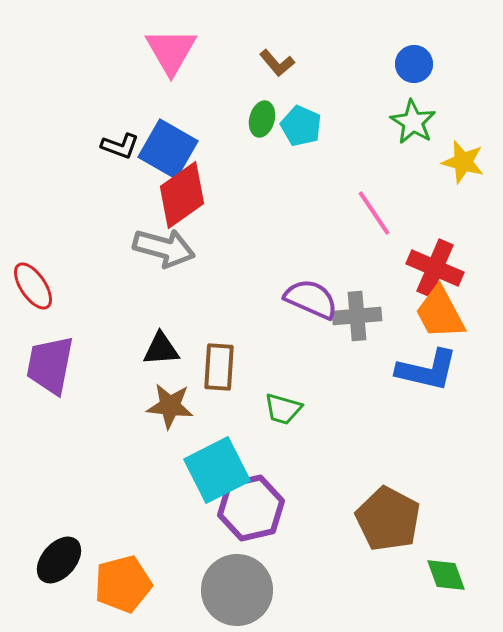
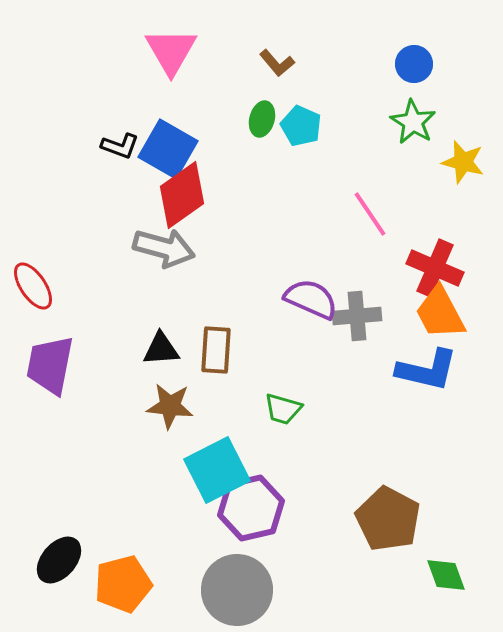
pink line: moved 4 px left, 1 px down
brown rectangle: moved 3 px left, 17 px up
